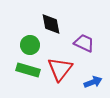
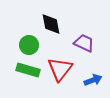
green circle: moved 1 px left
blue arrow: moved 2 px up
